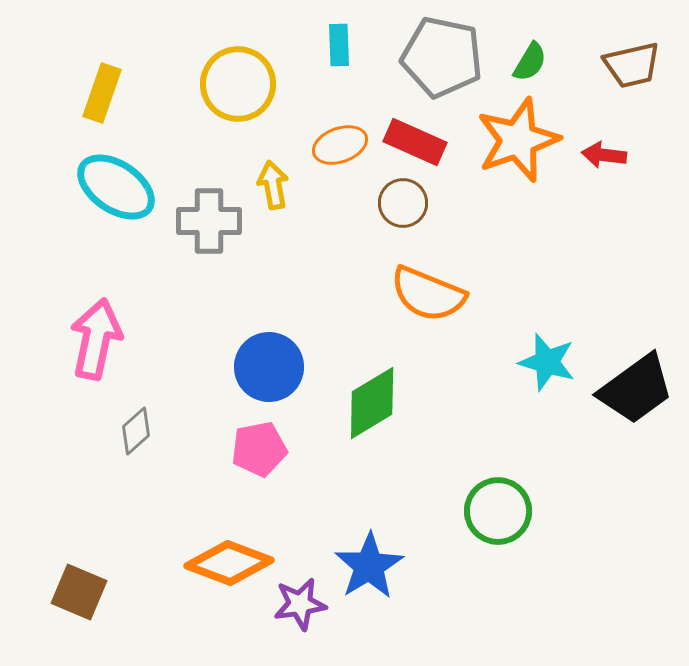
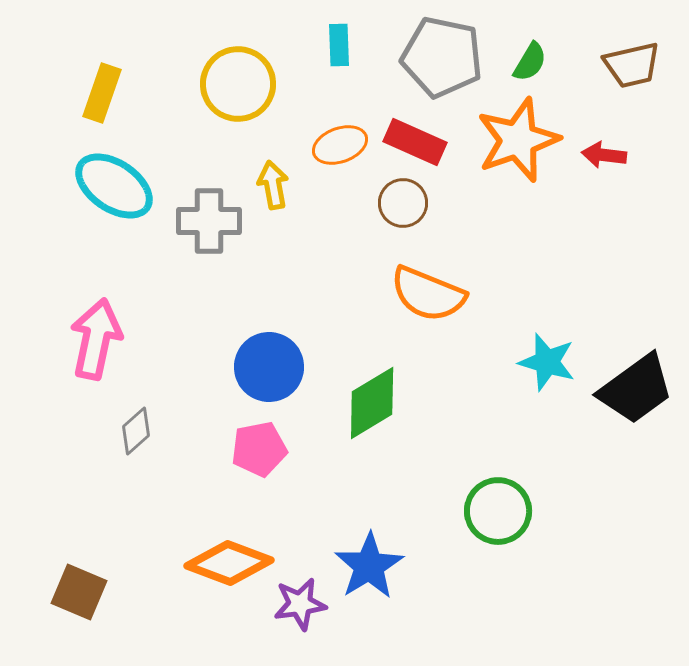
cyan ellipse: moved 2 px left, 1 px up
